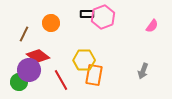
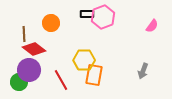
brown line: rotated 28 degrees counterclockwise
red diamond: moved 4 px left, 7 px up
